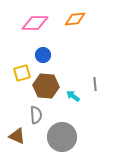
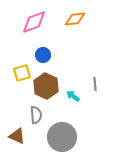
pink diamond: moved 1 px left, 1 px up; rotated 20 degrees counterclockwise
brown hexagon: rotated 20 degrees clockwise
